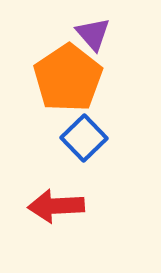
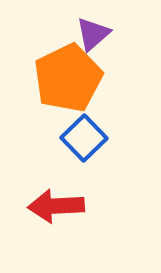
purple triangle: rotated 30 degrees clockwise
orange pentagon: rotated 8 degrees clockwise
